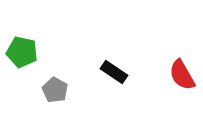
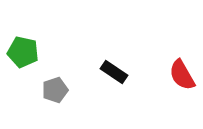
green pentagon: moved 1 px right
gray pentagon: rotated 25 degrees clockwise
